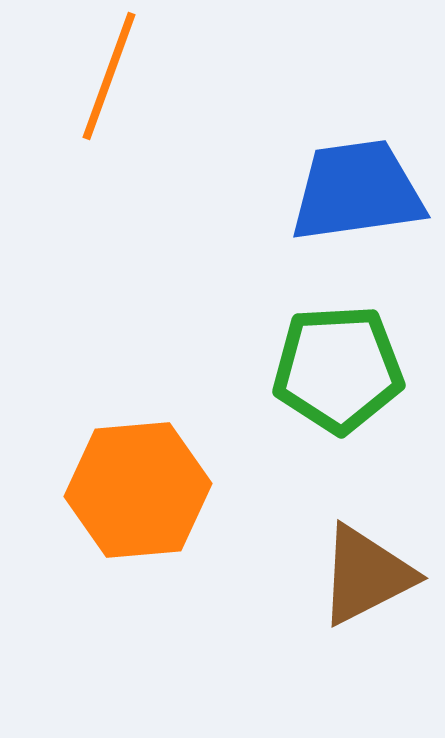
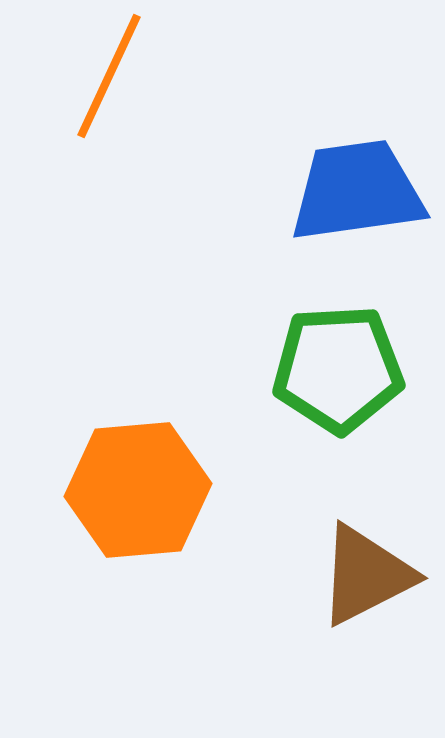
orange line: rotated 5 degrees clockwise
